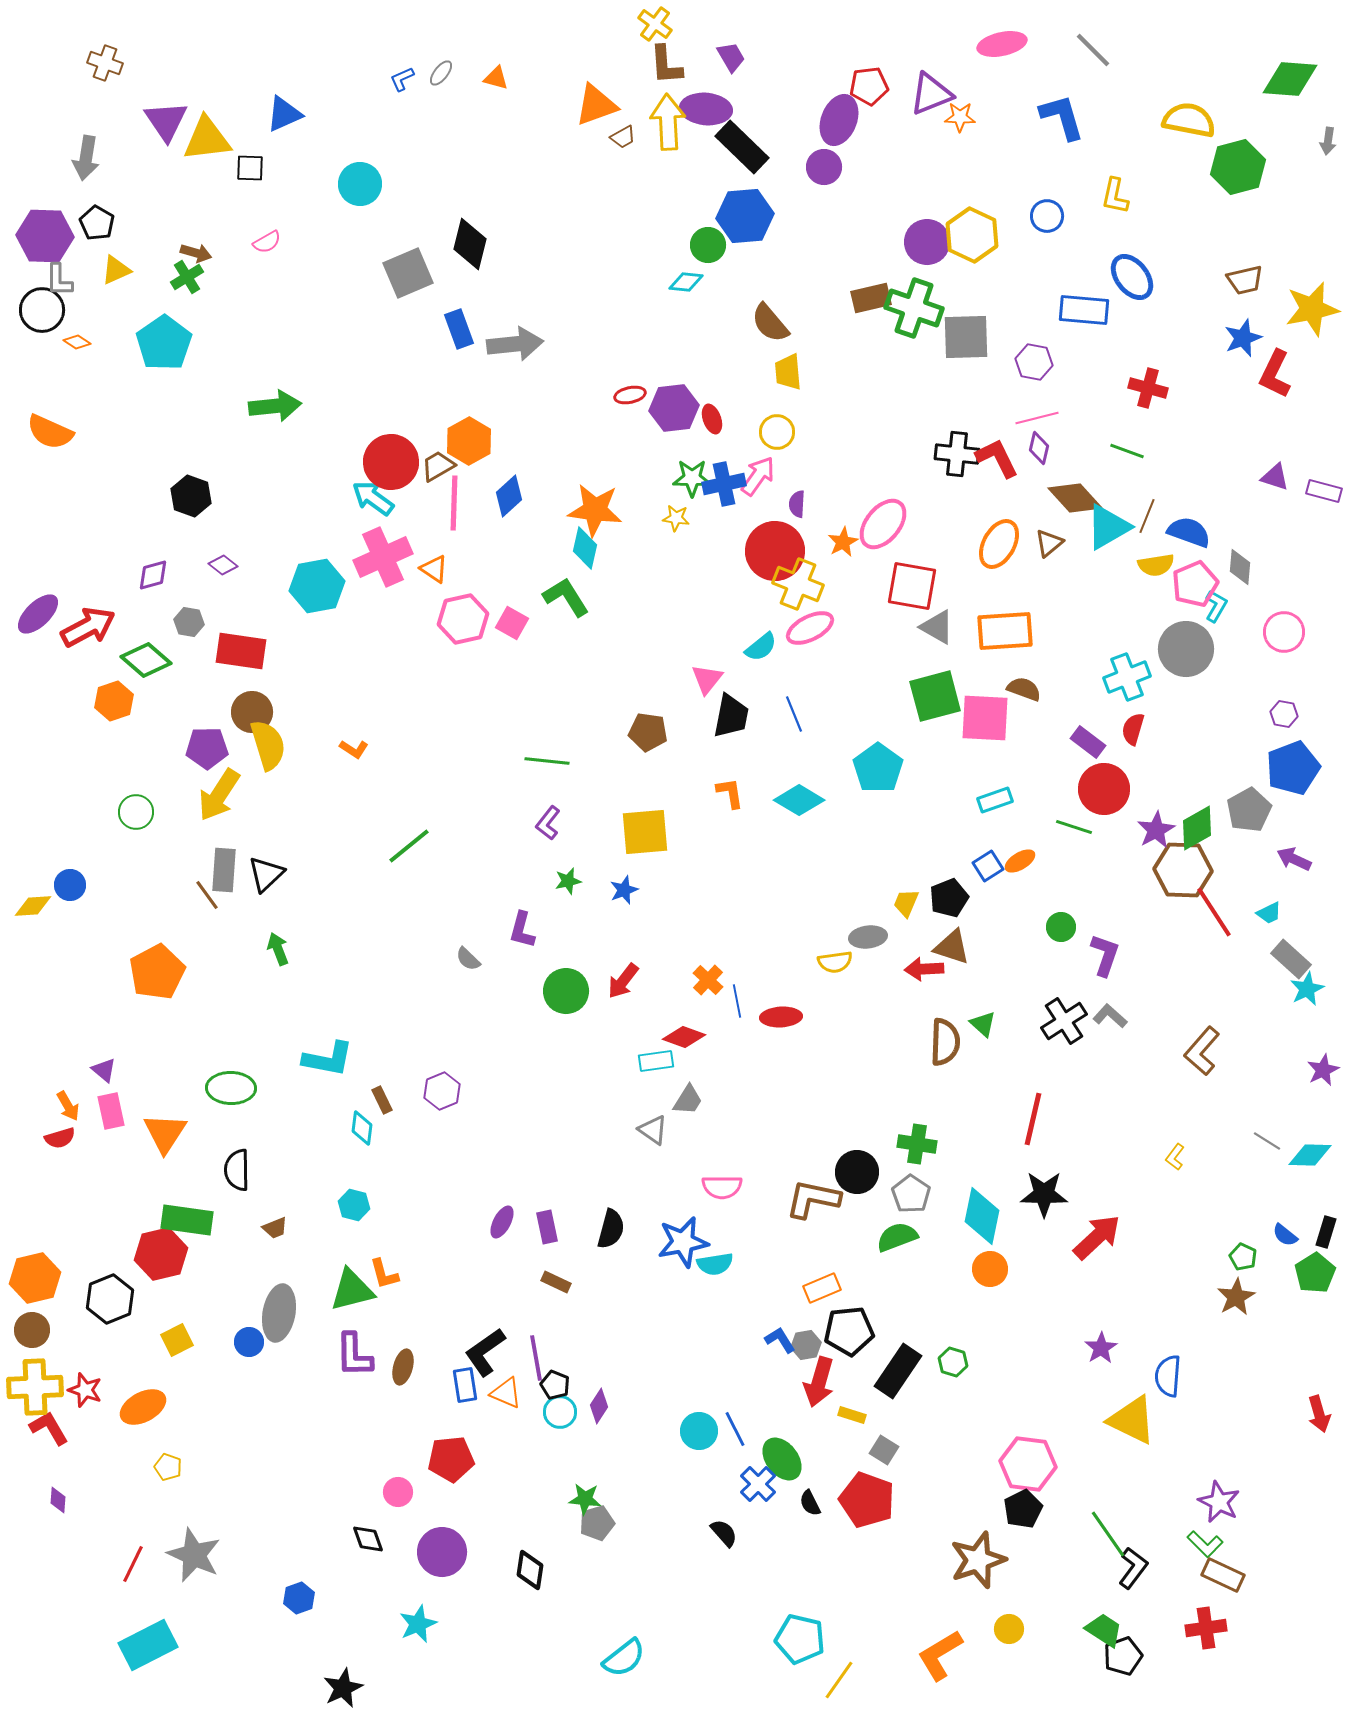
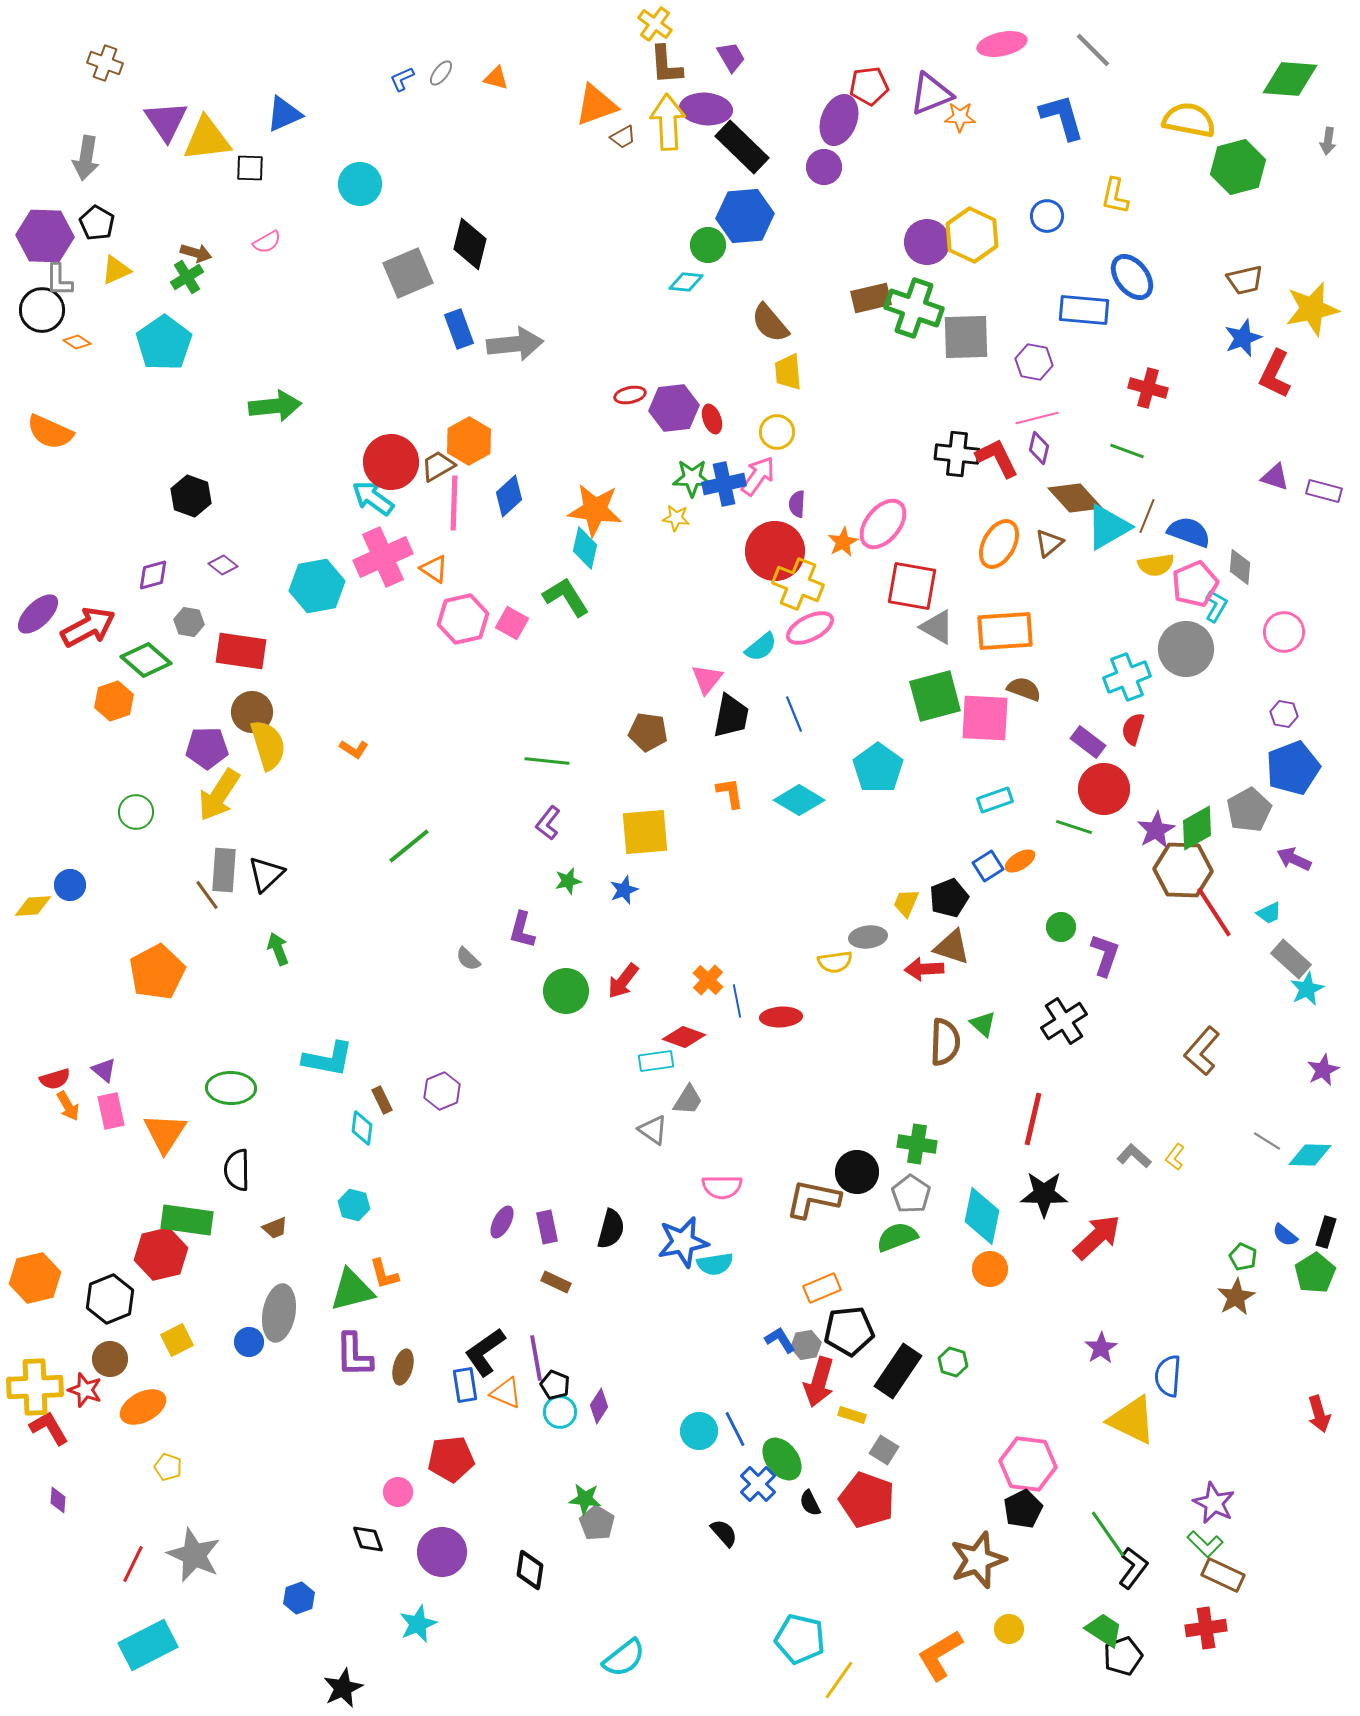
gray L-shape at (1110, 1016): moved 24 px right, 140 px down
red semicircle at (60, 1138): moved 5 px left, 59 px up
brown circle at (32, 1330): moved 78 px right, 29 px down
purple star at (1219, 1502): moved 5 px left, 1 px down
gray pentagon at (597, 1523): rotated 24 degrees counterclockwise
